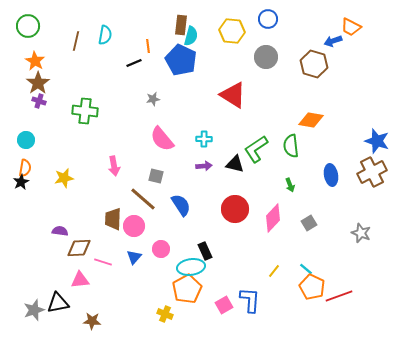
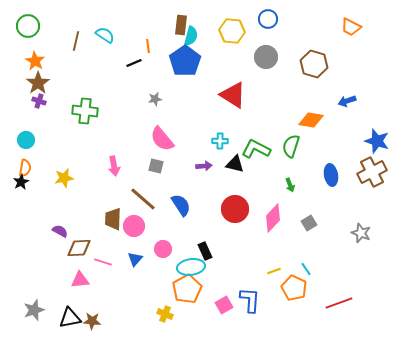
cyan semicircle at (105, 35): rotated 66 degrees counterclockwise
blue arrow at (333, 41): moved 14 px right, 60 px down
blue pentagon at (181, 60): moved 4 px right, 1 px down; rotated 12 degrees clockwise
gray star at (153, 99): moved 2 px right
cyan cross at (204, 139): moved 16 px right, 2 px down
green semicircle at (291, 146): rotated 25 degrees clockwise
green L-shape at (256, 149): rotated 60 degrees clockwise
gray square at (156, 176): moved 10 px up
purple semicircle at (60, 231): rotated 21 degrees clockwise
pink circle at (161, 249): moved 2 px right
blue triangle at (134, 257): moved 1 px right, 2 px down
cyan line at (306, 269): rotated 16 degrees clockwise
yellow line at (274, 271): rotated 32 degrees clockwise
orange pentagon at (312, 287): moved 18 px left, 1 px down
red line at (339, 296): moved 7 px down
black triangle at (58, 303): moved 12 px right, 15 px down
